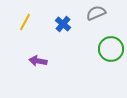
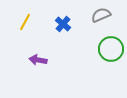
gray semicircle: moved 5 px right, 2 px down
purple arrow: moved 1 px up
